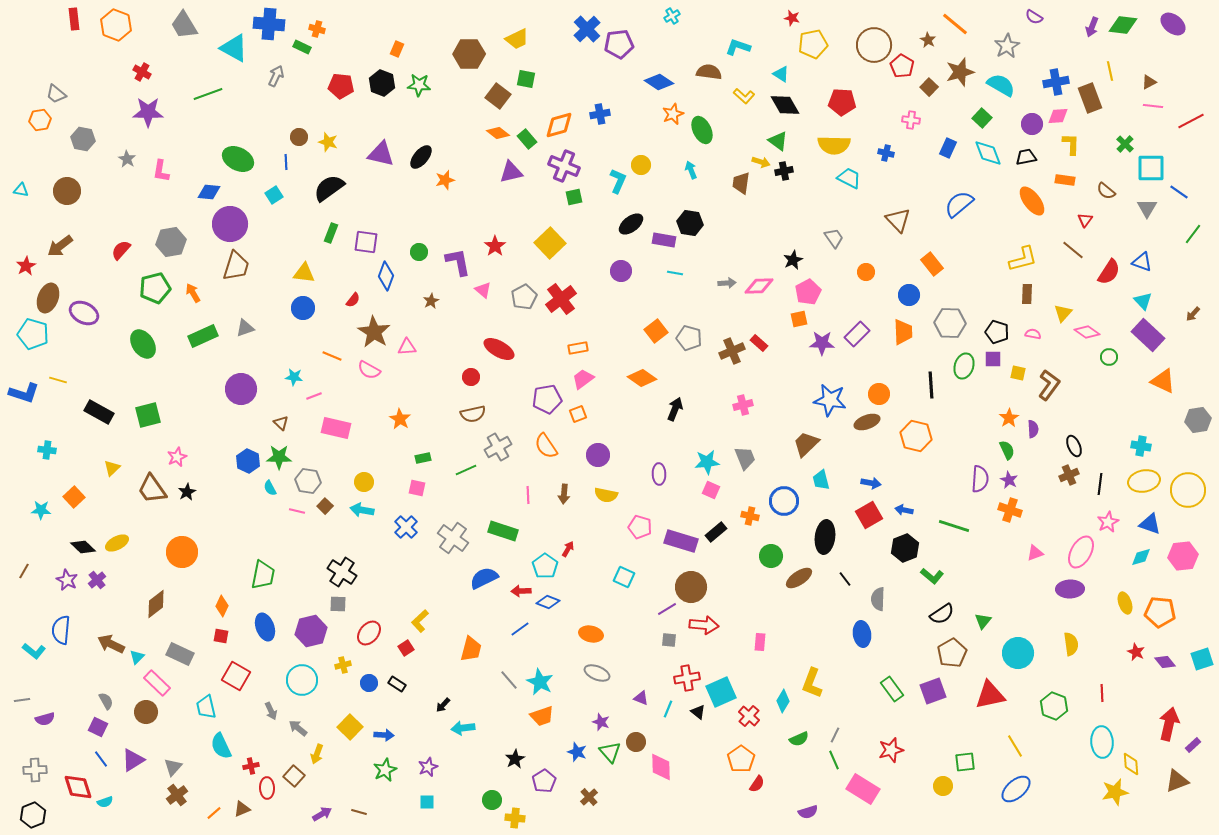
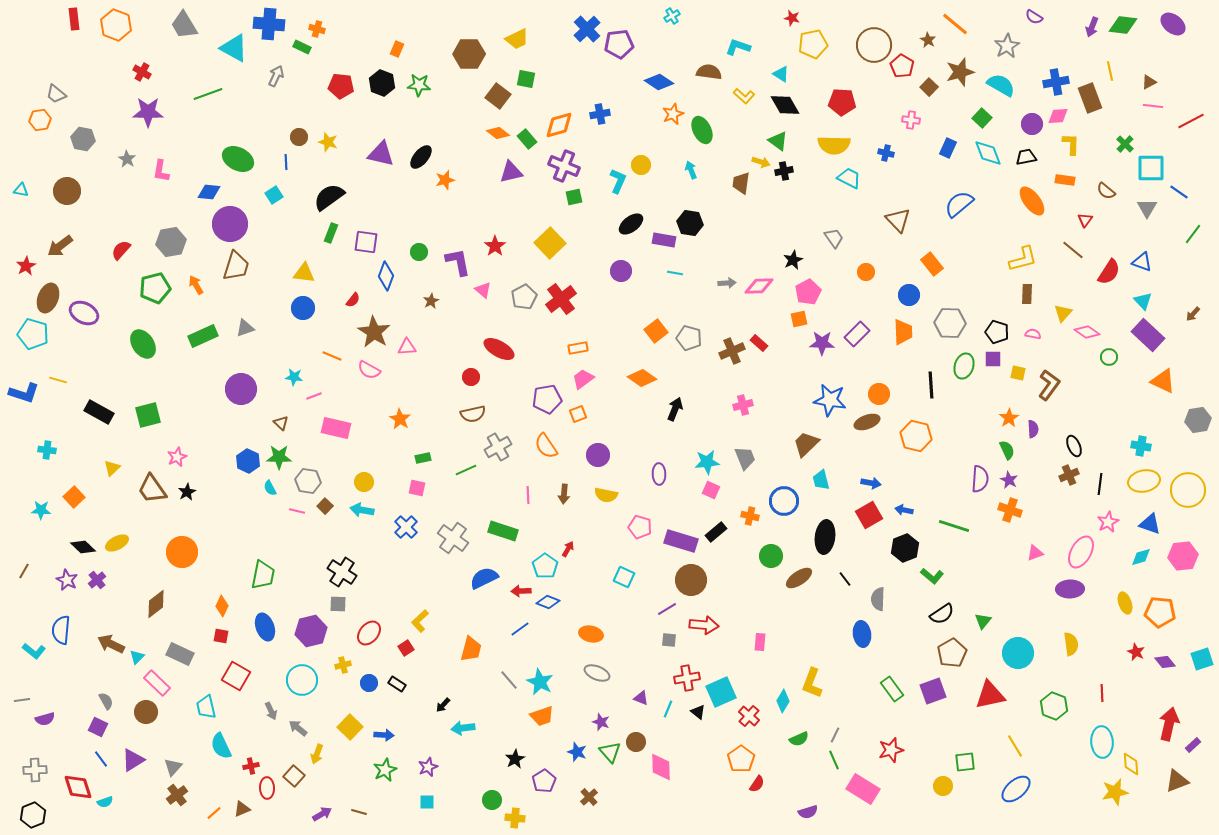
black semicircle at (329, 188): moved 9 px down
orange arrow at (193, 293): moved 3 px right, 8 px up
brown circle at (691, 587): moved 7 px up
